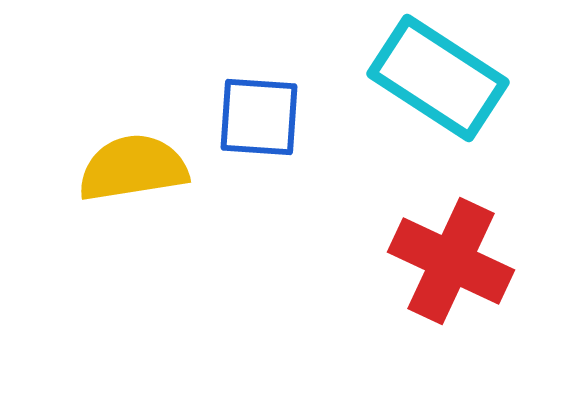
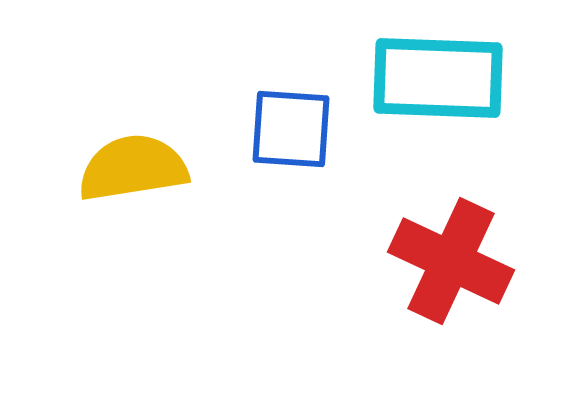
cyan rectangle: rotated 31 degrees counterclockwise
blue square: moved 32 px right, 12 px down
